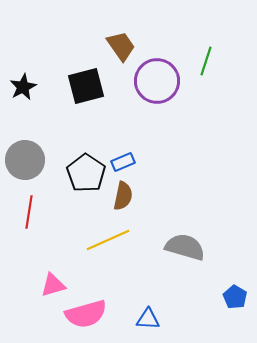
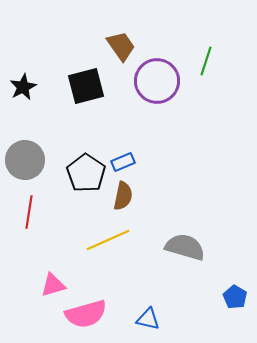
blue triangle: rotated 10 degrees clockwise
